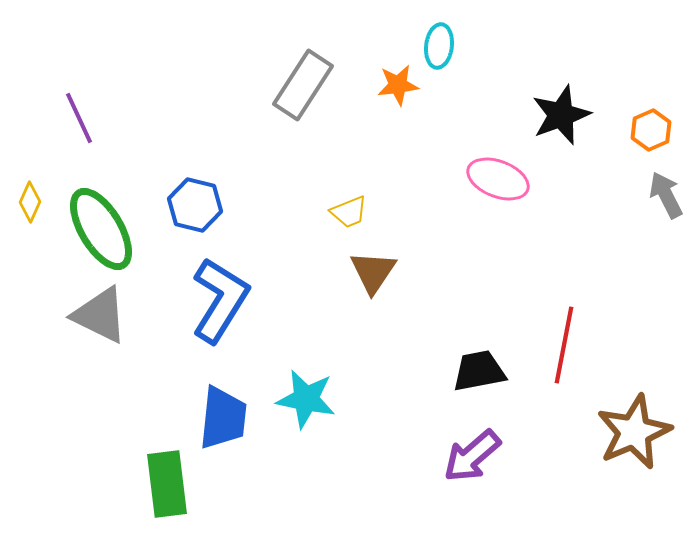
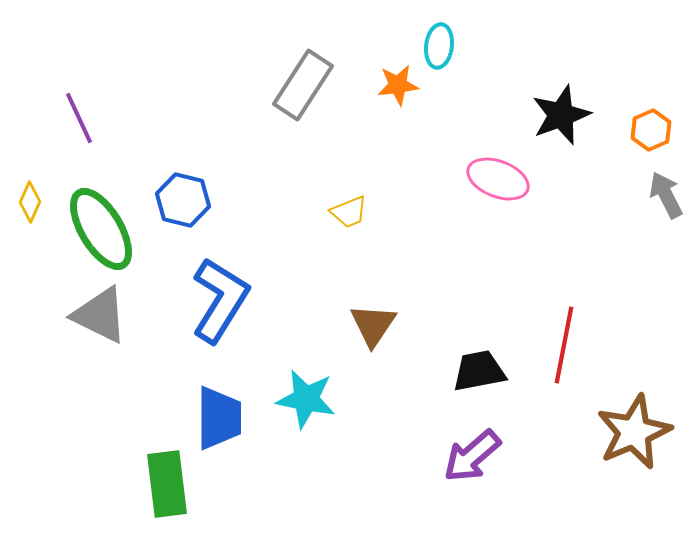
blue hexagon: moved 12 px left, 5 px up
brown triangle: moved 53 px down
blue trapezoid: moved 4 px left; rotated 6 degrees counterclockwise
